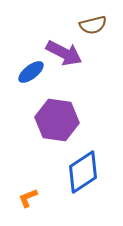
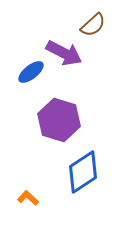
brown semicircle: rotated 28 degrees counterclockwise
purple hexagon: moved 2 px right; rotated 9 degrees clockwise
orange L-shape: rotated 65 degrees clockwise
